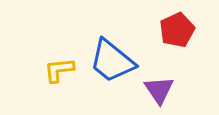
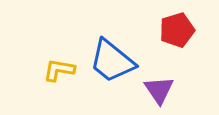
red pentagon: rotated 8 degrees clockwise
yellow L-shape: rotated 16 degrees clockwise
